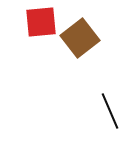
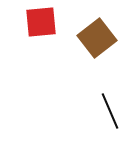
brown square: moved 17 px right
